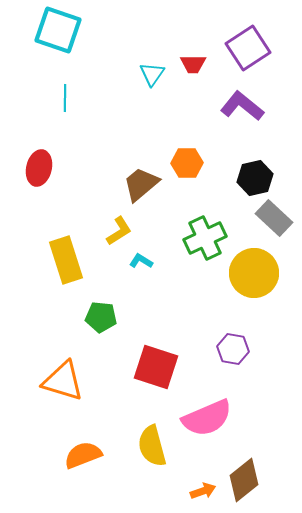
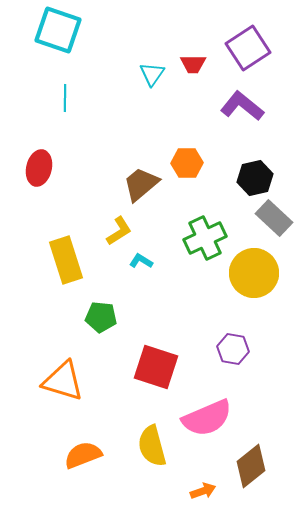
brown diamond: moved 7 px right, 14 px up
